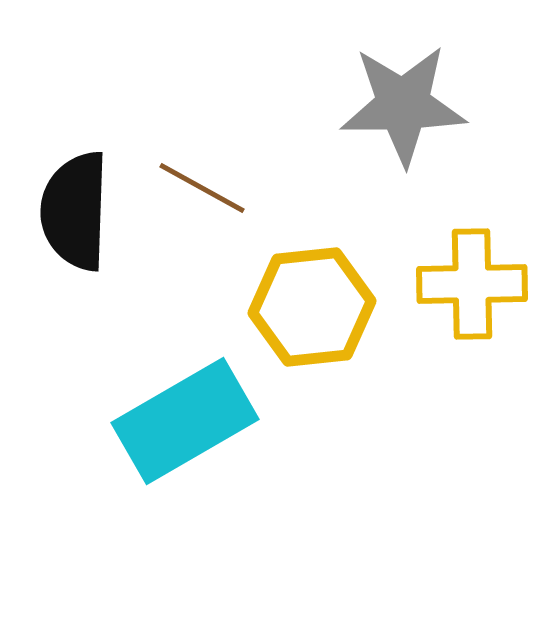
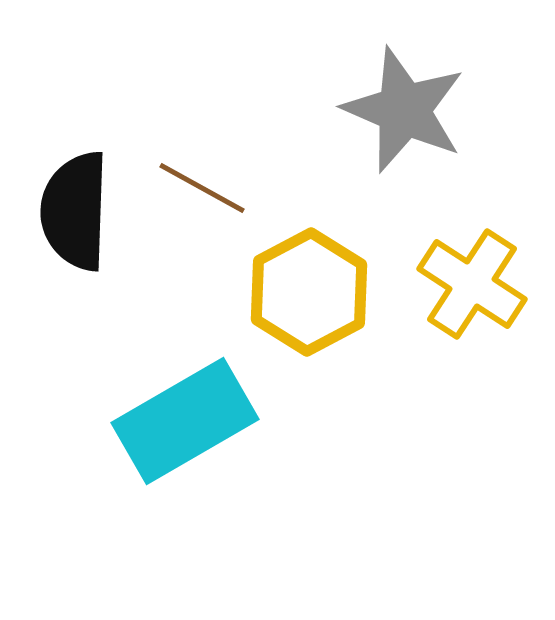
gray star: moved 1 px right, 5 px down; rotated 24 degrees clockwise
yellow cross: rotated 34 degrees clockwise
yellow hexagon: moved 3 px left, 15 px up; rotated 22 degrees counterclockwise
